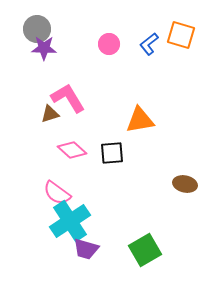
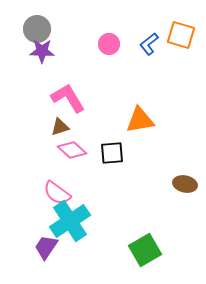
purple star: moved 2 px left, 3 px down
brown triangle: moved 10 px right, 13 px down
purple trapezoid: moved 40 px left, 2 px up; rotated 108 degrees clockwise
